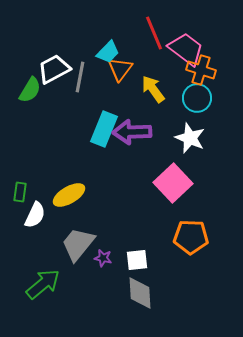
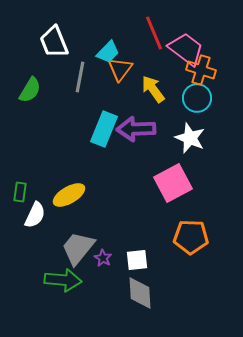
white trapezoid: moved 27 px up; rotated 84 degrees counterclockwise
purple arrow: moved 4 px right, 3 px up
pink square: rotated 15 degrees clockwise
gray trapezoid: moved 4 px down
purple star: rotated 18 degrees clockwise
green arrow: moved 20 px right, 4 px up; rotated 45 degrees clockwise
